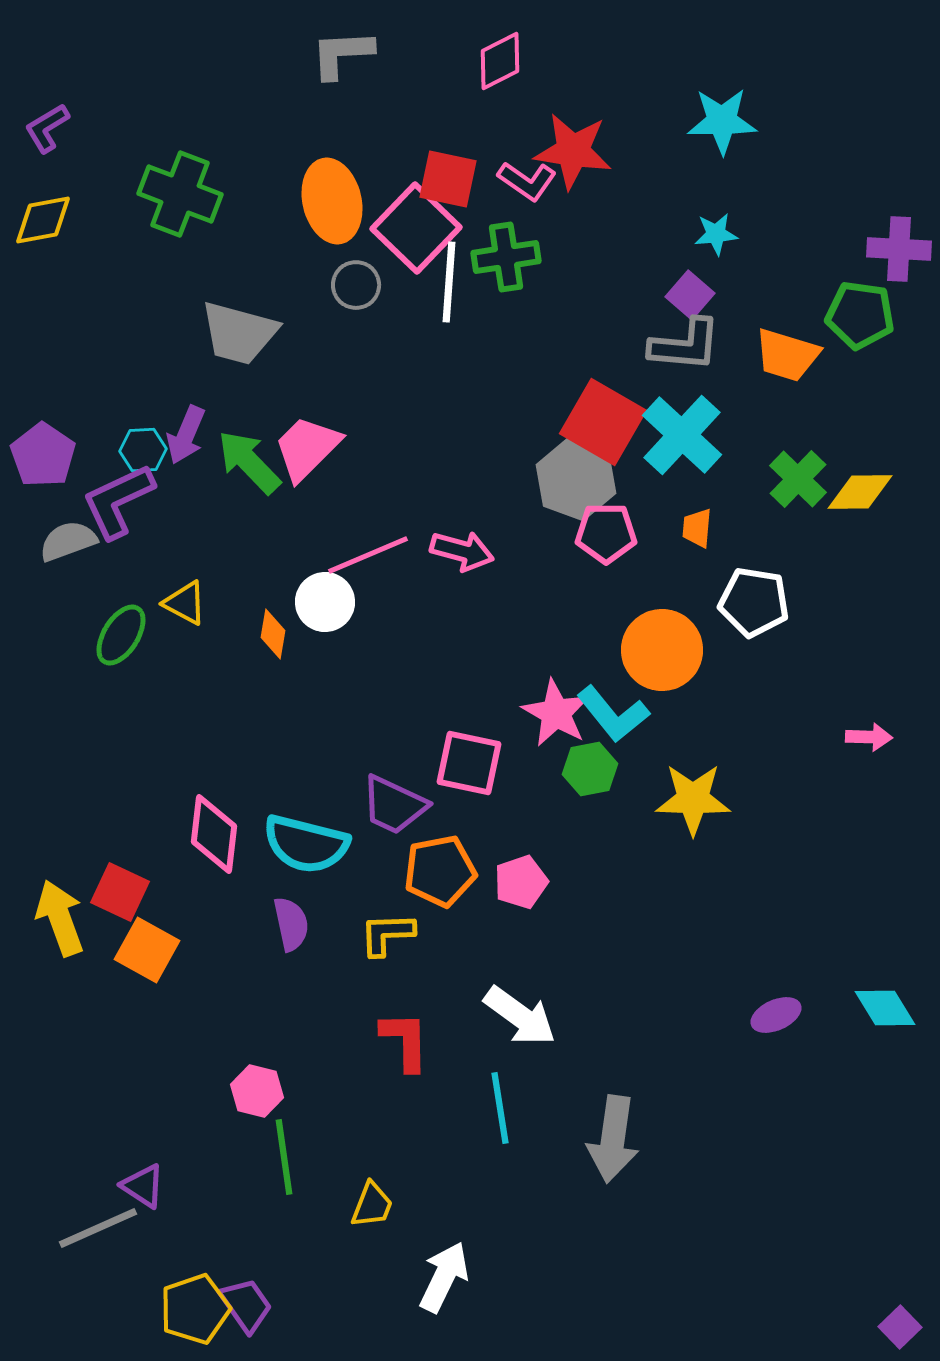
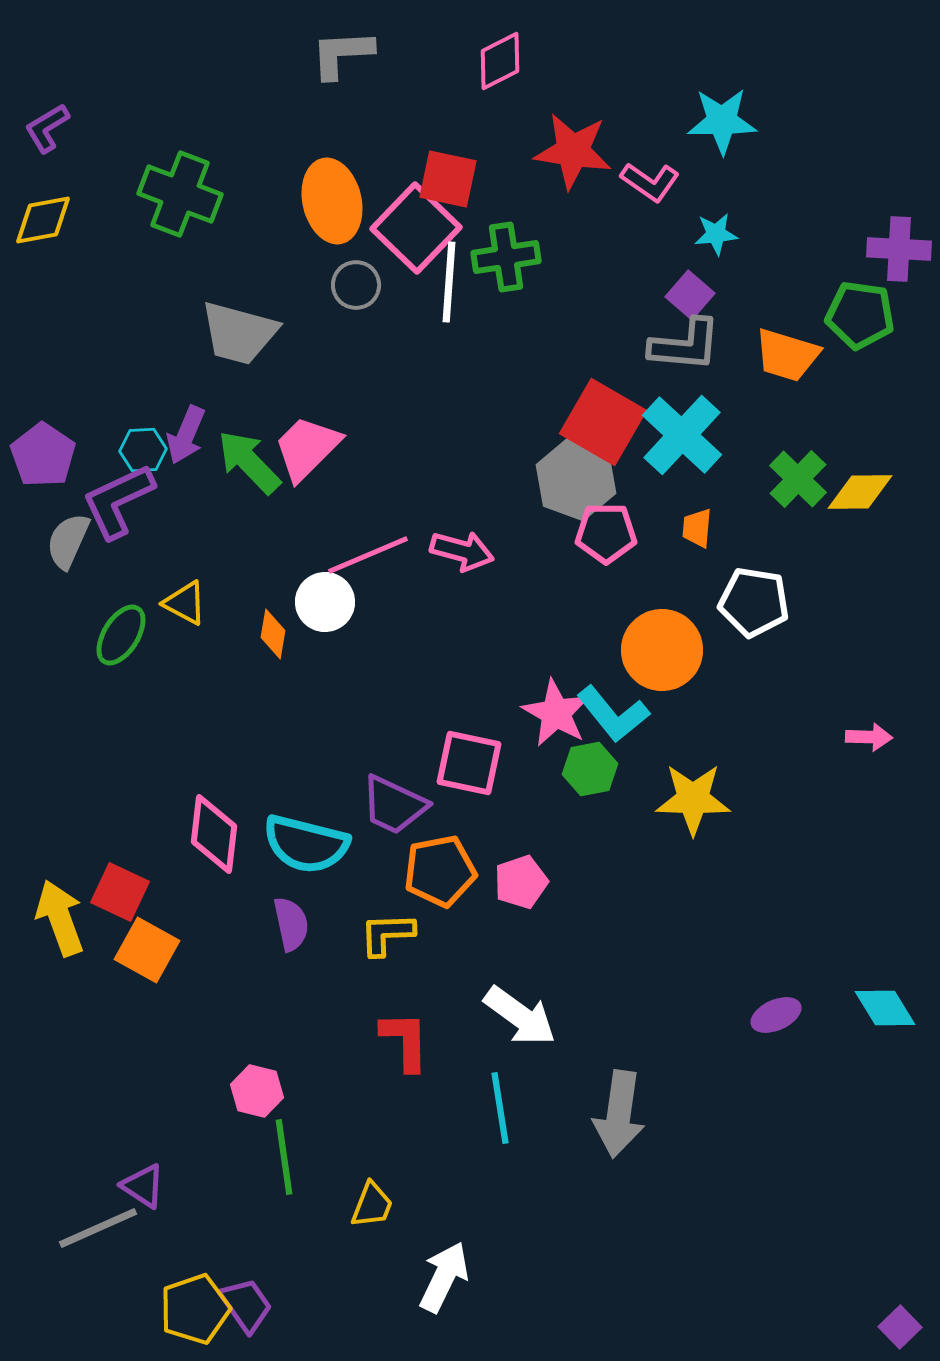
pink L-shape at (527, 181): moved 123 px right, 1 px down
gray semicircle at (68, 541): rotated 46 degrees counterclockwise
gray arrow at (613, 1139): moved 6 px right, 25 px up
